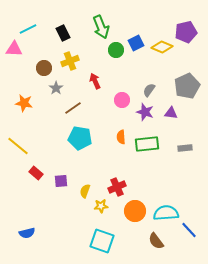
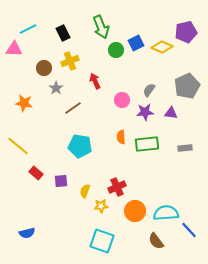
purple star: rotated 24 degrees counterclockwise
cyan pentagon: moved 8 px down
